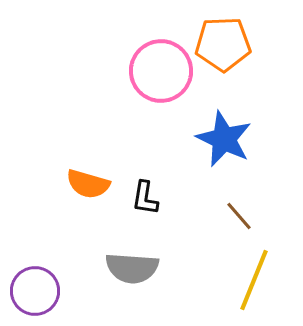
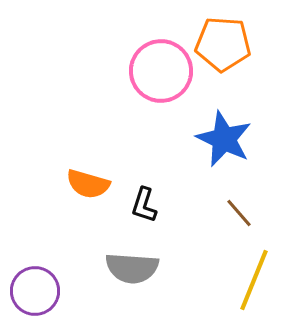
orange pentagon: rotated 6 degrees clockwise
black L-shape: moved 1 px left, 7 px down; rotated 9 degrees clockwise
brown line: moved 3 px up
